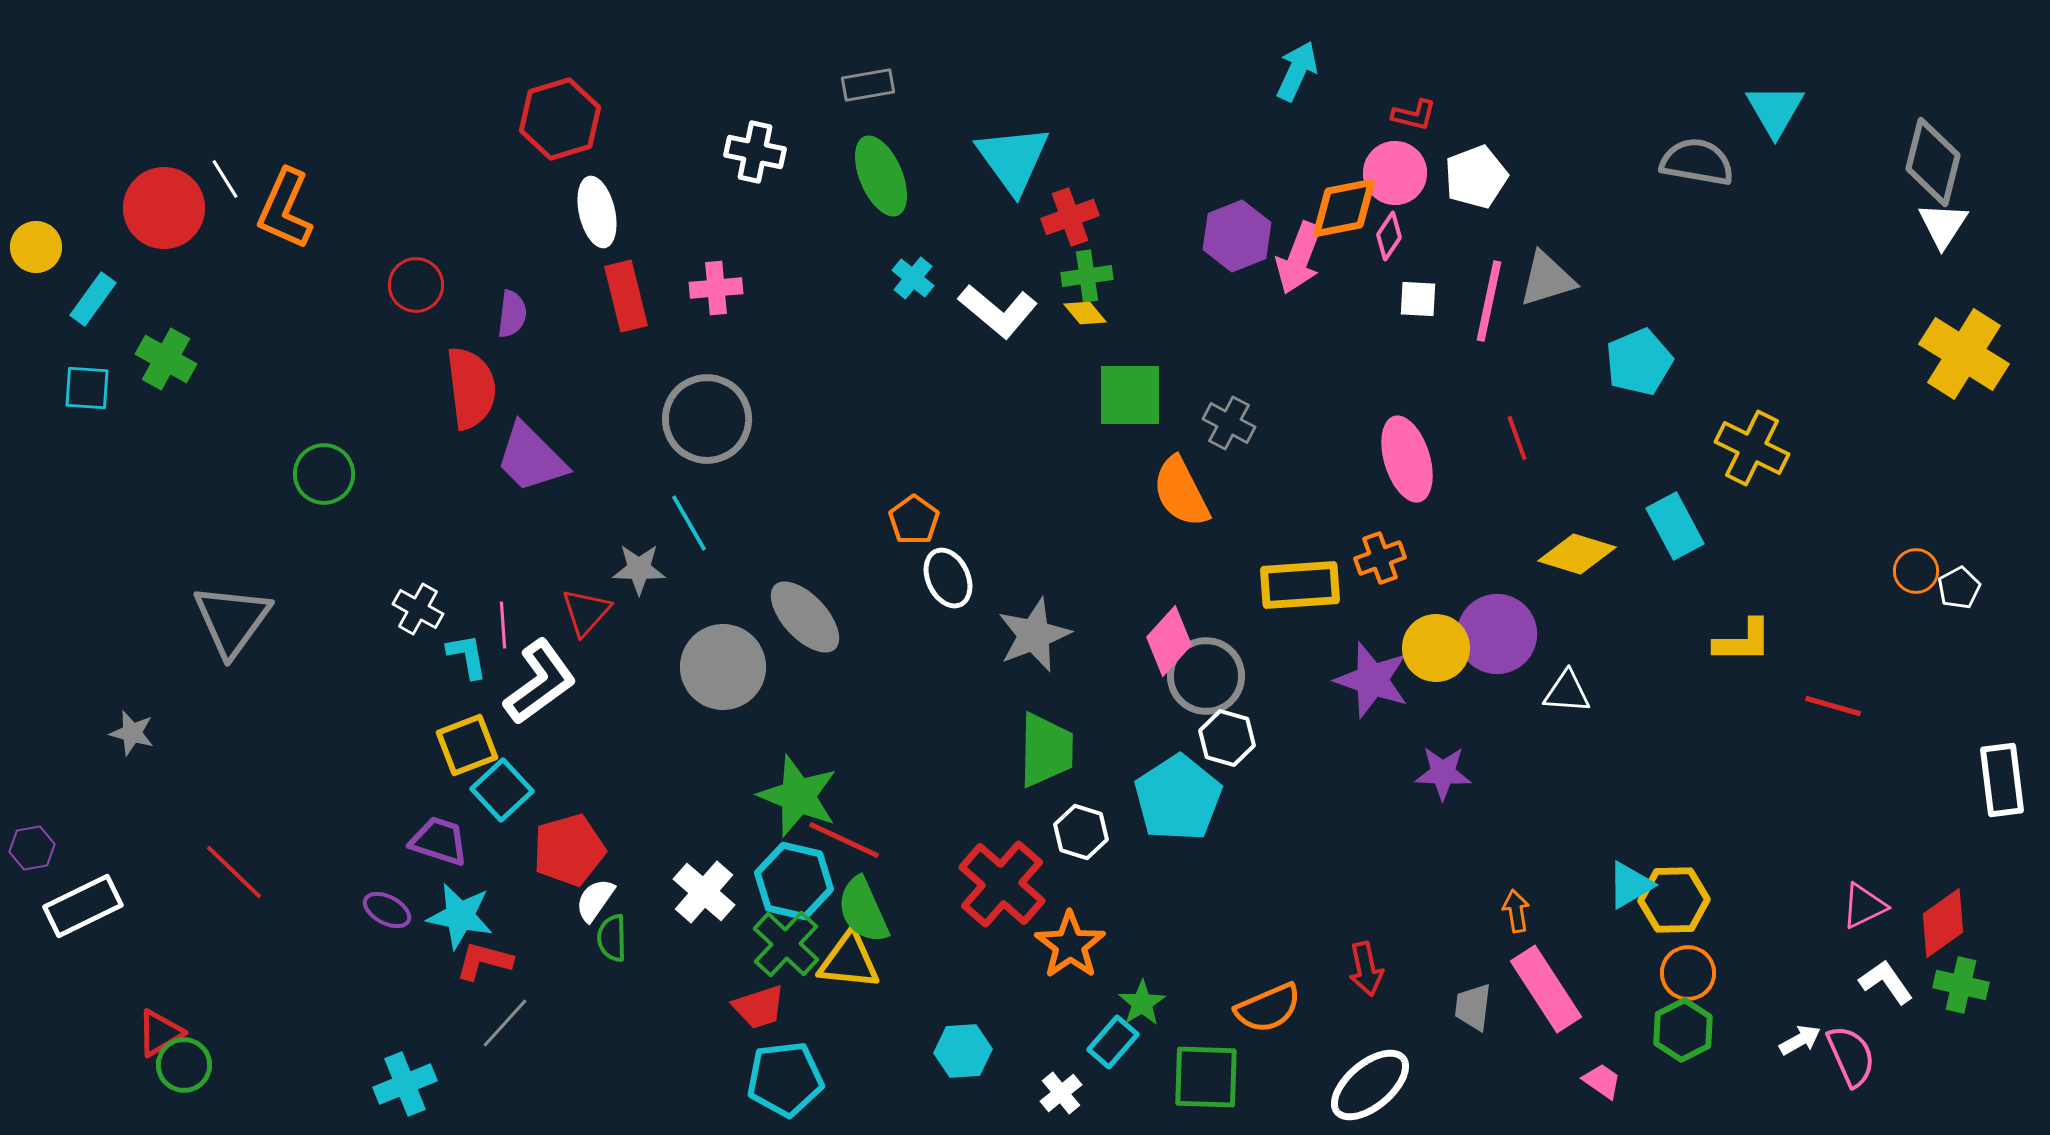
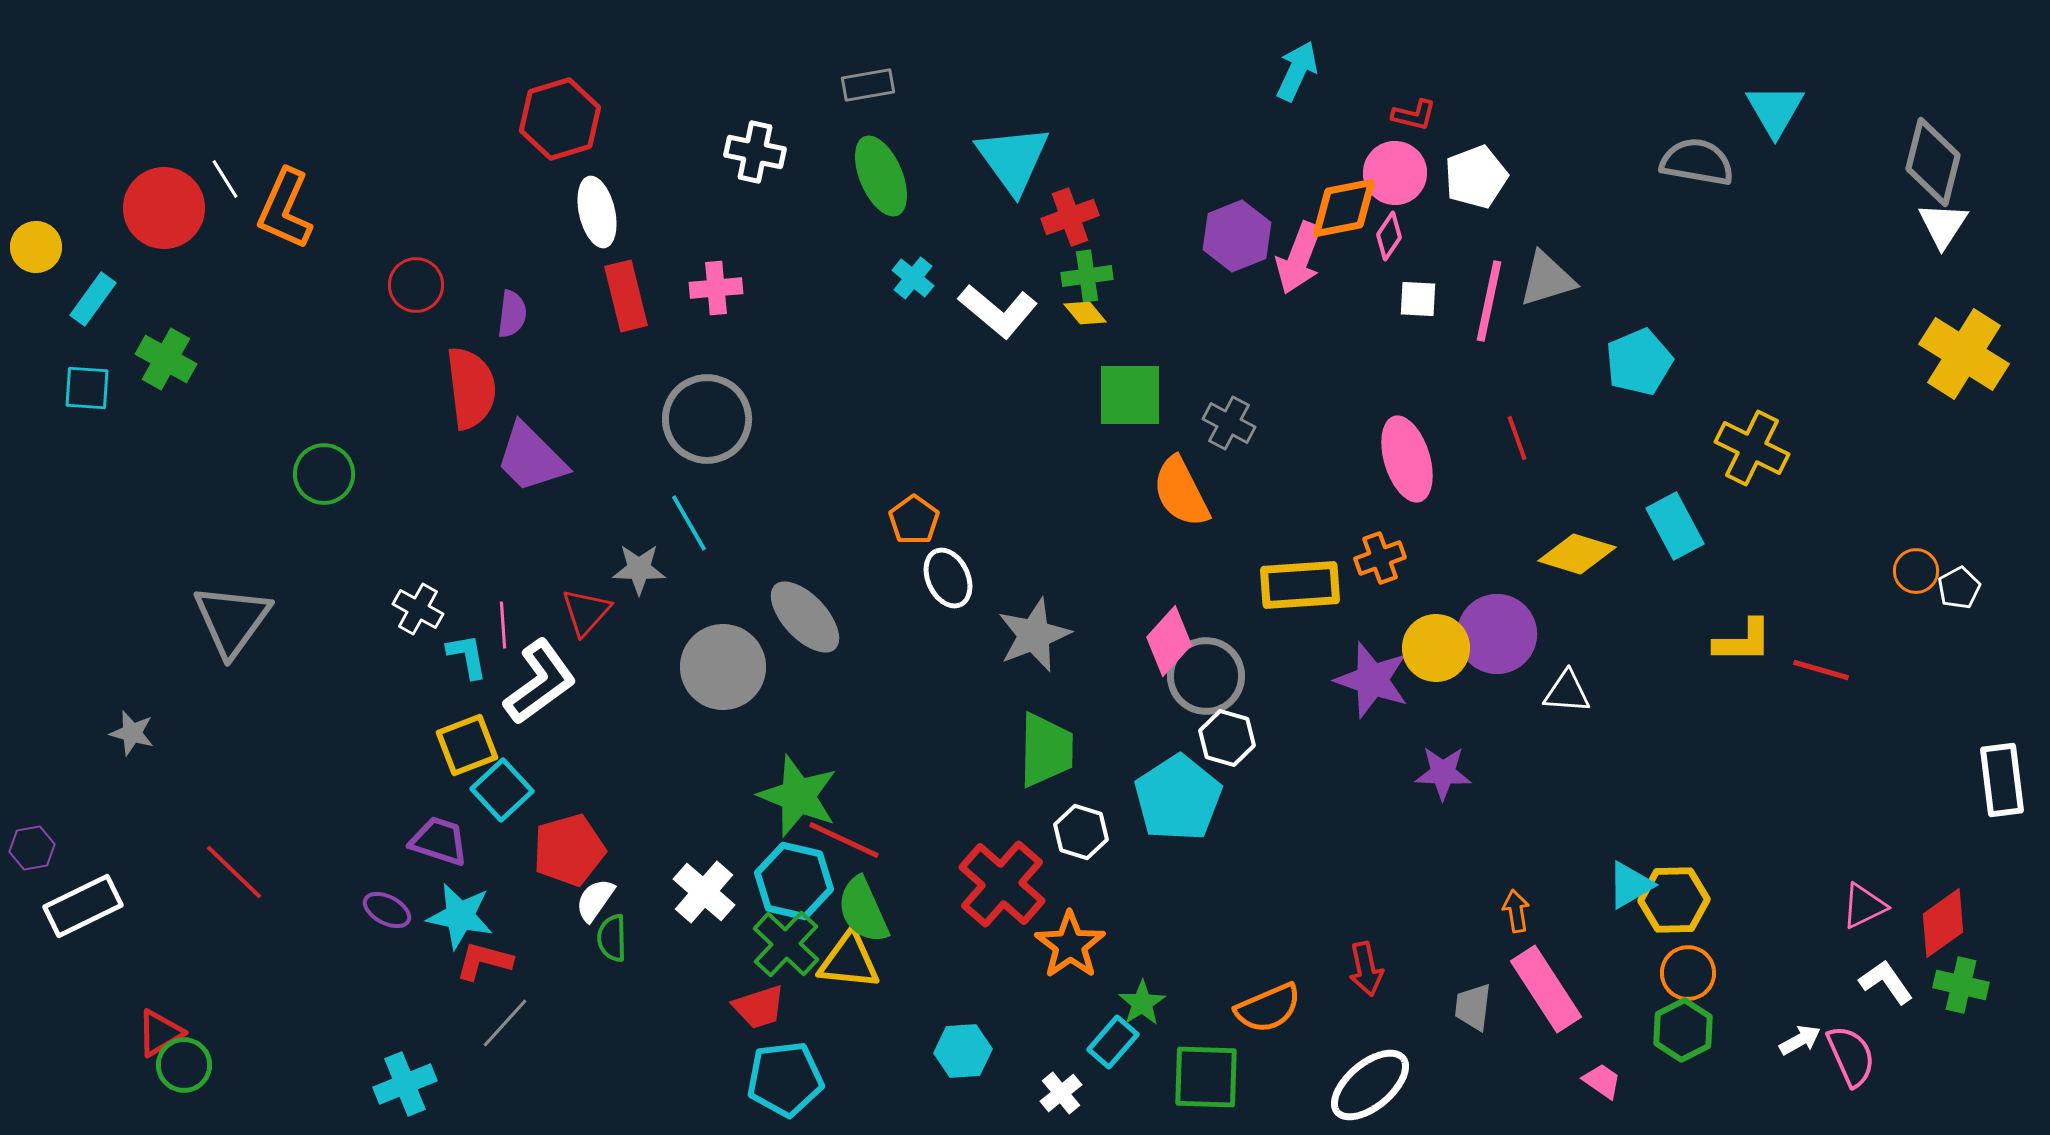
red line at (1833, 706): moved 12 px left, 36 px up
